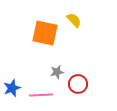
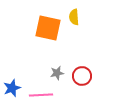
yellow semicircle: moved 3 px up; rotated 140 degrees counterclockwise
orange square: moved 3 px right, 5 px up
gray star: moved 1 px down
red circle: moved 4 px right, 8 px up
